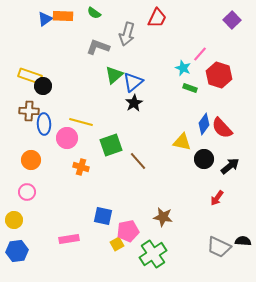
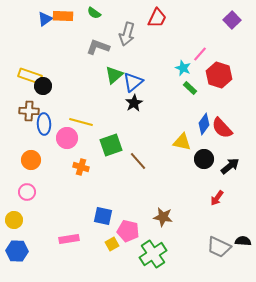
green rectangle at (190, 88): rotated 24 degrees clockwise
pink pentagon at (128, 231): rotated 25 degrees clockwise
yellow square at (117, 244): moved 5 px left
blue hexagon at (17, 251): rotated 10 degrees clockwise
